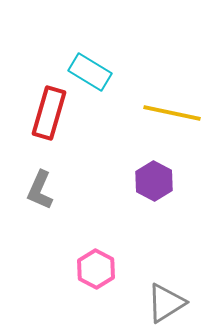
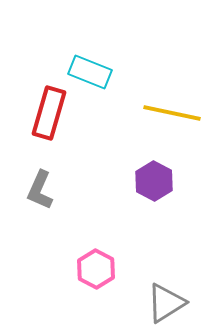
cyan rectangle: rotated 9 degrees counterclockwise
